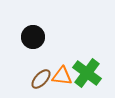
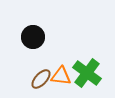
orange triangle: moved 1 px left
